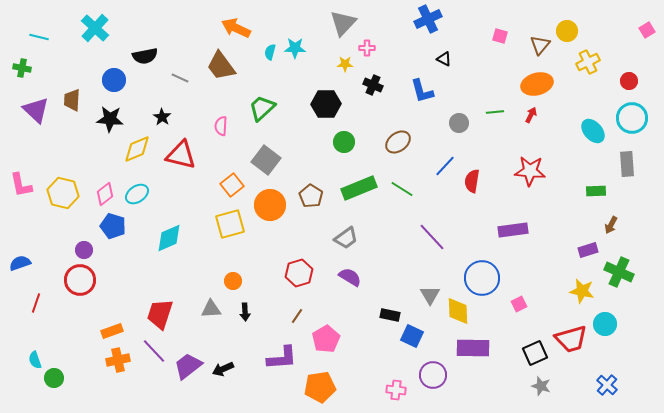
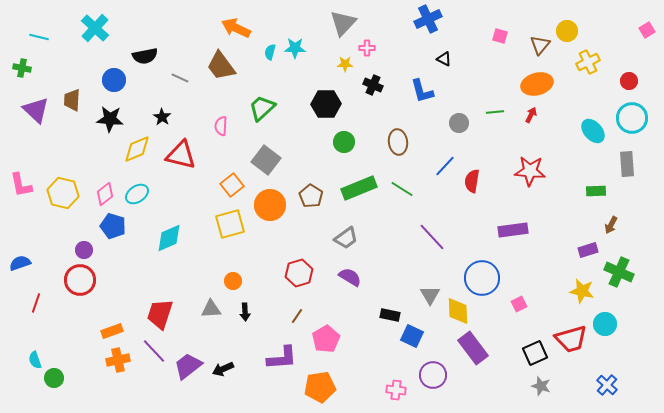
brown ellipse at (398, 142): rotated 60 degrees counterclockwise
purple rectangle at (473, 348): rotated 52 degrees clockwise
